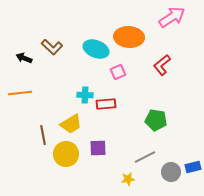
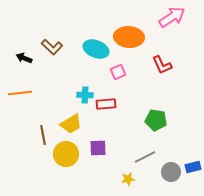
red L-shape: rotated 75 degrees counterclockwise
